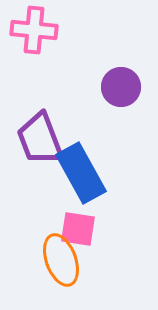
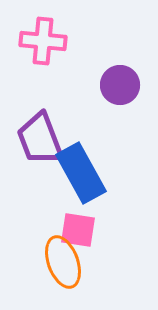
pink cross: moved 9 px right, 11 px down
purple circle: moved 1 px left, 2 px up
pink square: moved 1 px down
orange ellipse: moved 2 px right, 2 px down
